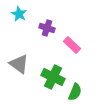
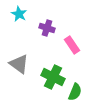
pink rectangle: rotated 12 degrees clockwise
